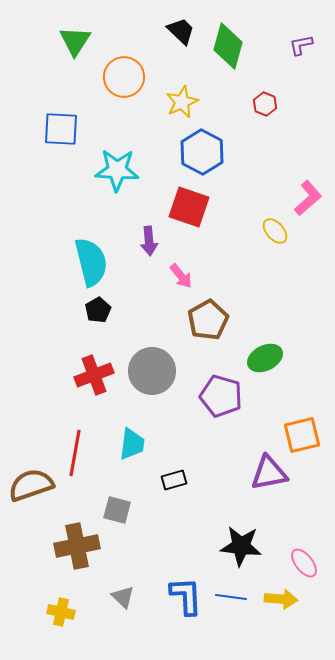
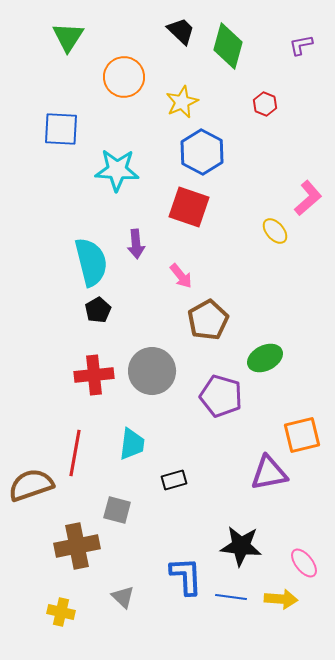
green triangle: moved 7 px left, 4 px up
purple arrow: moved 13 px left, 3 px down
red cross: rotated 15 degrees clockwise
blue L-shape: moved 20 px up
